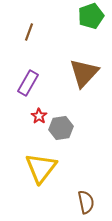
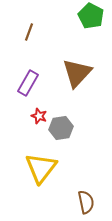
green pentagon: rotated 25 degrees counterclockwise
brown triangle: moved 7 px left
red star: rotated 14 degrees counterclockwise
